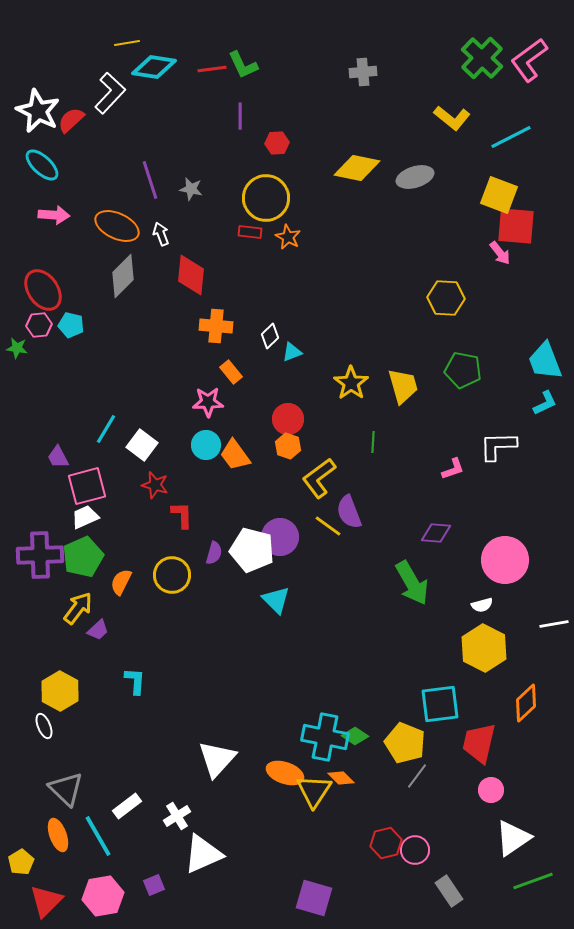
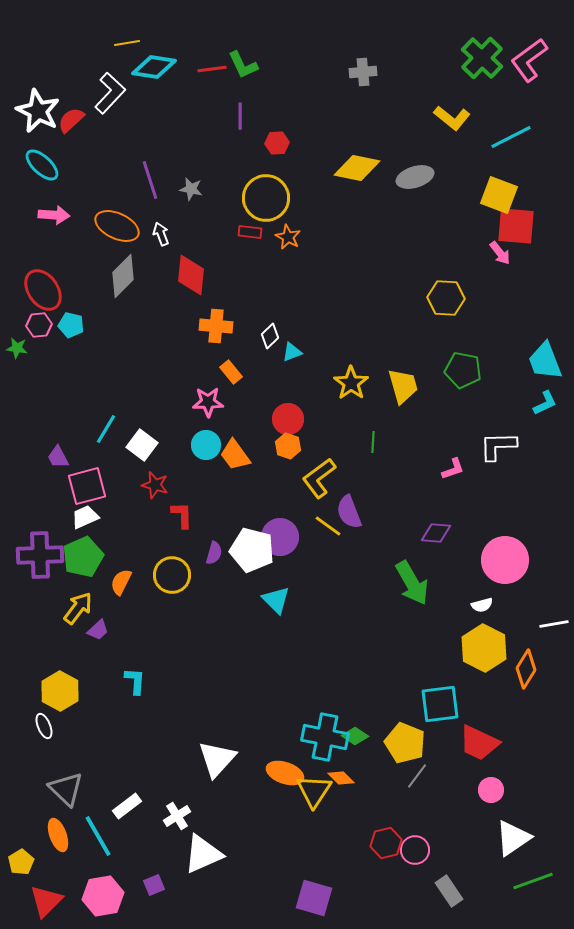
orange diamond at (526, 703): moved 34 px up; rotated 15 degrees counterclockwise
red trapezoid at (479, 743): rotated 78 degrees counterclockwise
